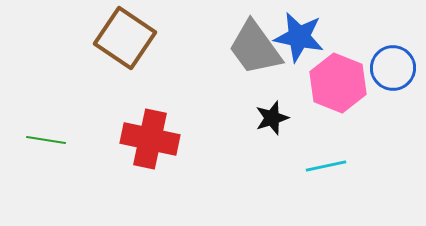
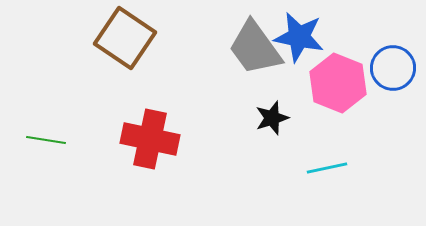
cyan line: moved 1 px right, 2 px down
